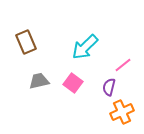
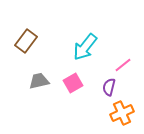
brown rectangle: moved 1 px up; rotated 60 degrees clockwise
cyan arrow: rotated 8 degrees counterclockwise
pink square: rotated 24 degrees clockwise
orange cross: moved 1 px down
